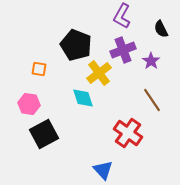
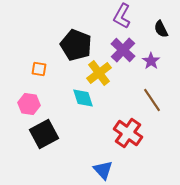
purple cross: rotated 25 degrees counterclockwise
